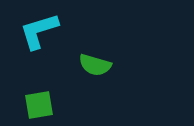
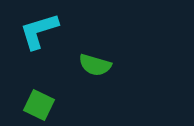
green square: rotated 36 degrees clockwise
